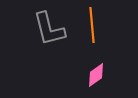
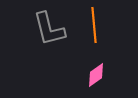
orange line: moved 2 px right
